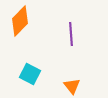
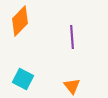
purple line: moved 1 px right, 3 px down
cyan square: moved 7 px left, 5 px down
